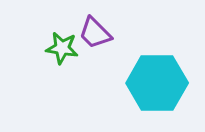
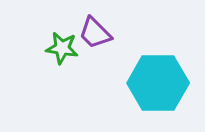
cyan hexagon: moved 1 px right
